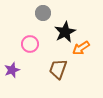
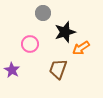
black star: rotated 10 degrees clockwise
purple star: rotated 21 degrees counterclockwise
